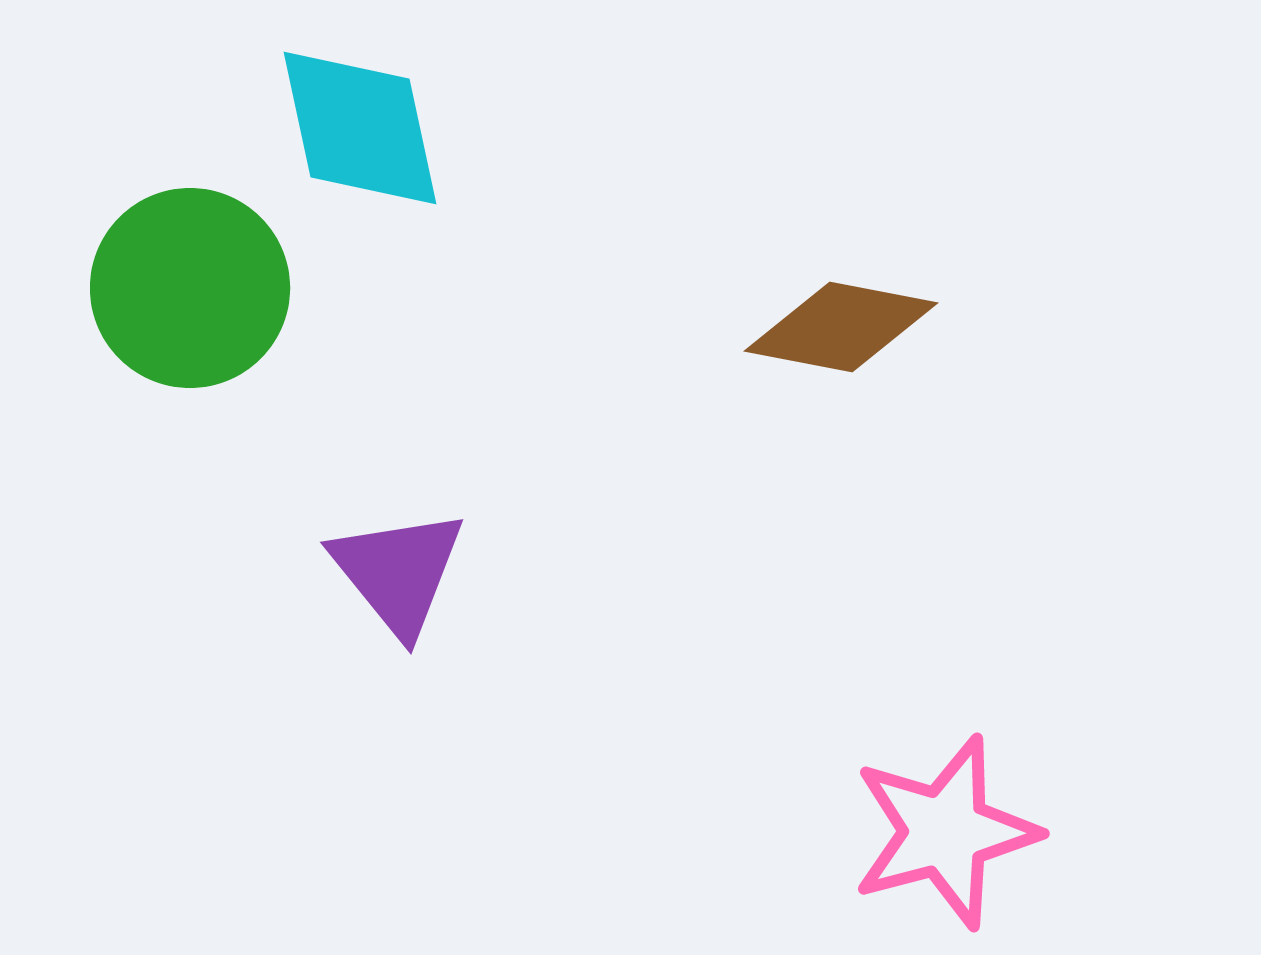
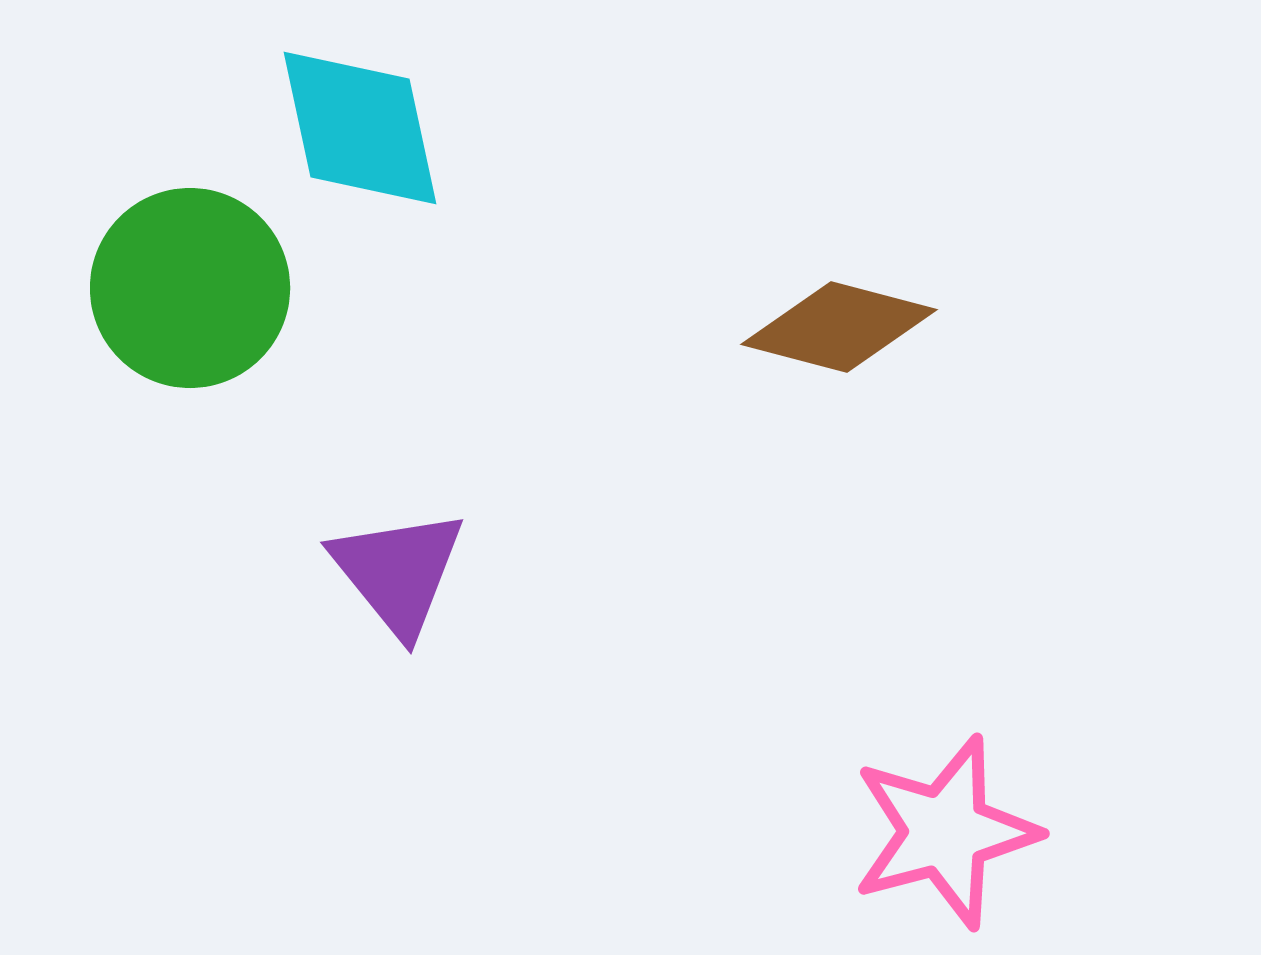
brown diamond: moved 2 px left; rotated 4 degrees clockwise
